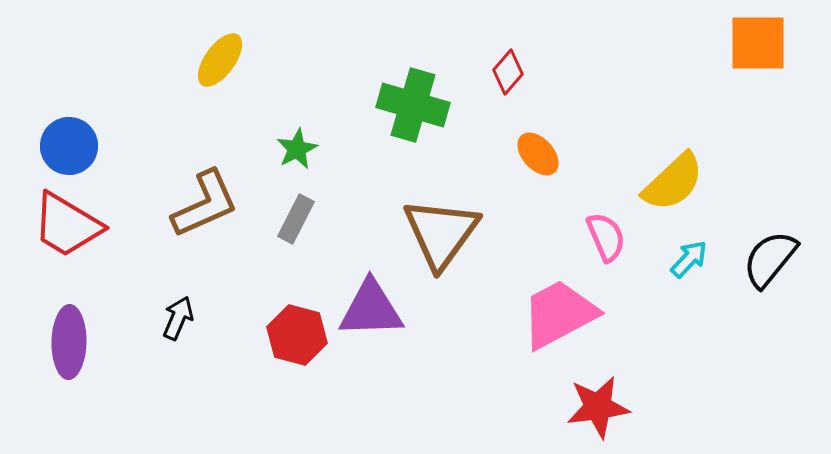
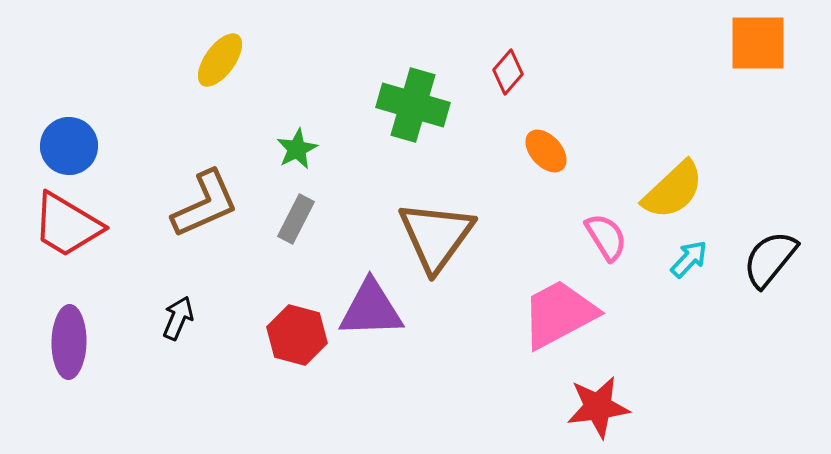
orange ellipse: moved 8 px right, 3 px up
yellow semicircle: moved 8 px down
brown triangle: moved 5 px left, 3 px down
pink semicircle: rotated 9 degrees counterclockwise
